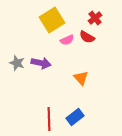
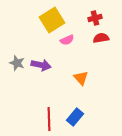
red cross: rotated 24 degrees clockwise
red semicircle: moved 14 px right, 1 px down; rotated 140 degrees clockwise
purple arrow: moved 2 px down
blue rectangle: rotated 12 degrees counterclockwise
